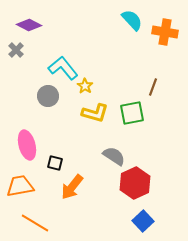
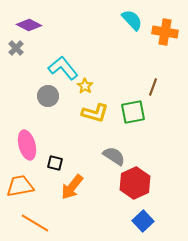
gray cross: moved 2 px up
green square: moved 1 px right, 1 px up
